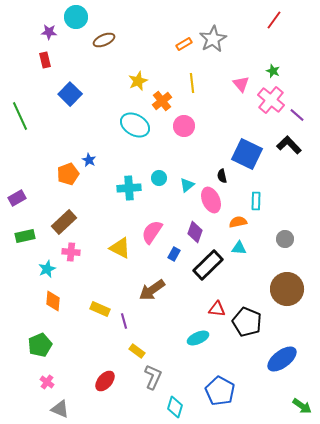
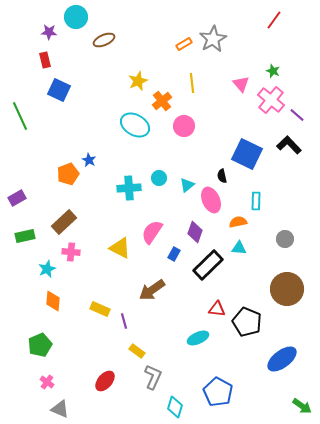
blue square at (70, 94): moved 11 px left, 4 px up; rotated 20 degrees counterclockwise
blue pentagon at (220, 391): moved 2 px left, 1 px down
